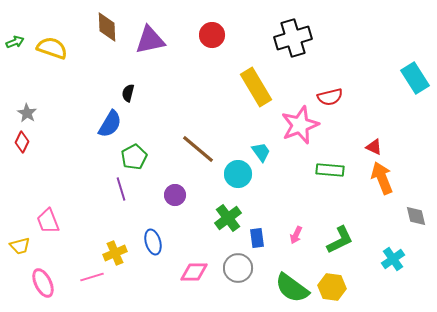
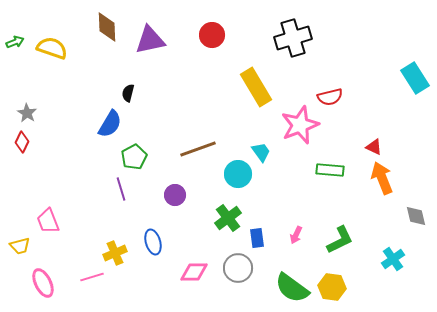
brown line: rotated 60 degrees counterclockwise
